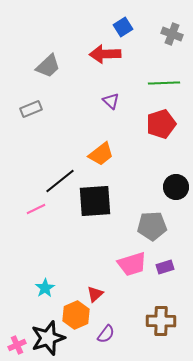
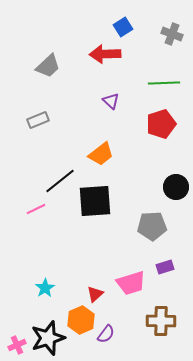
gray rectangle: moved 7 px right, 11 px down
pink trapezoid: moved 1 px left, 19 px down
orange hexagon: moved 5 px right, 5 px down
